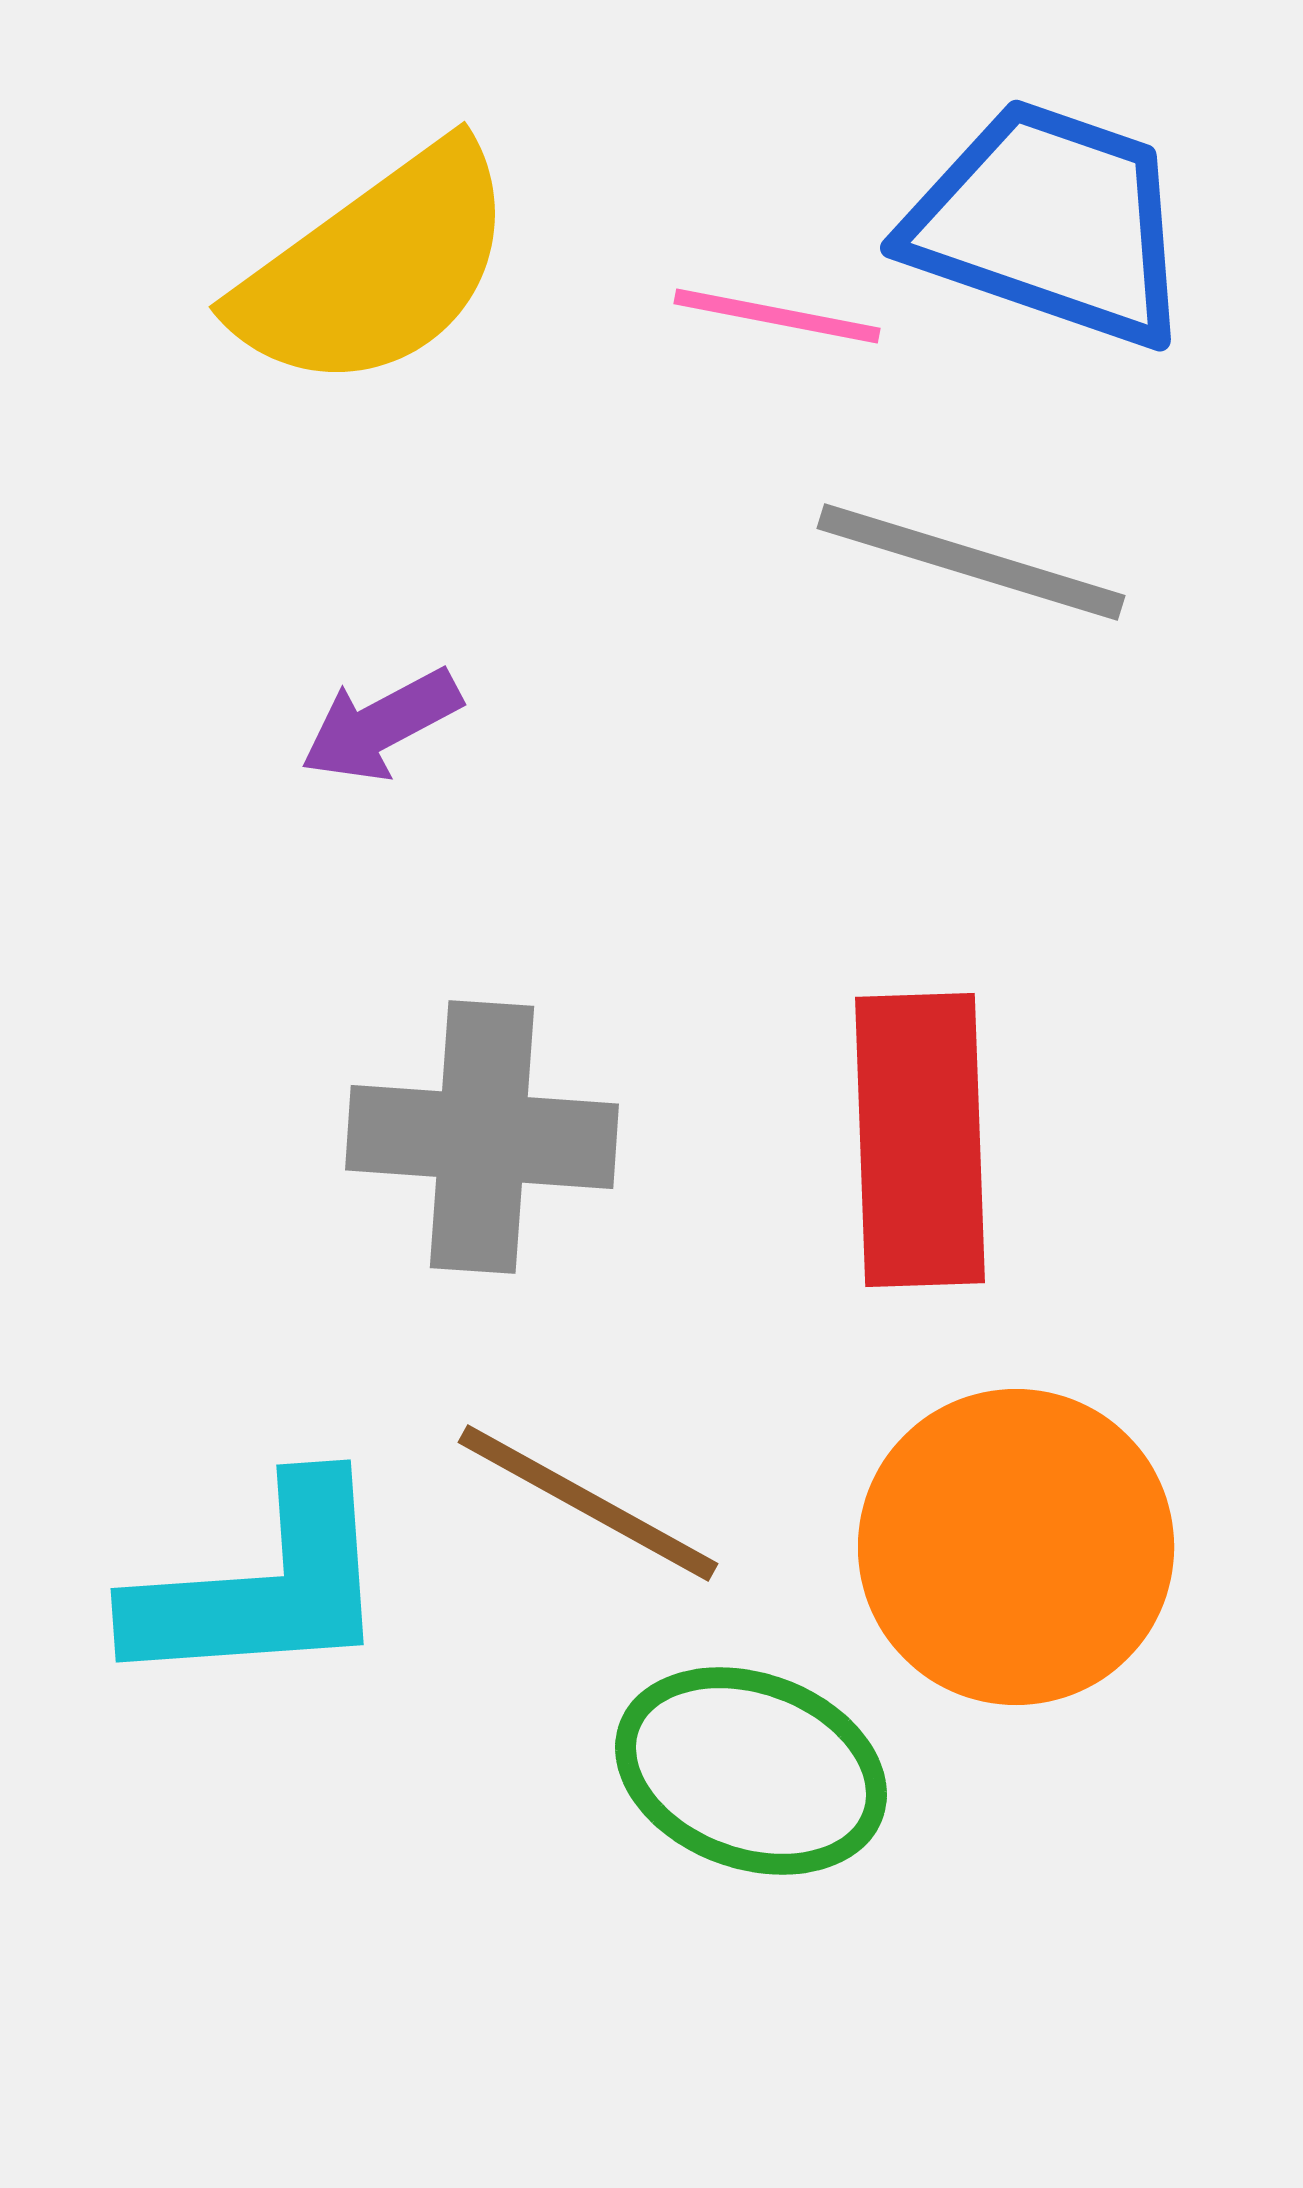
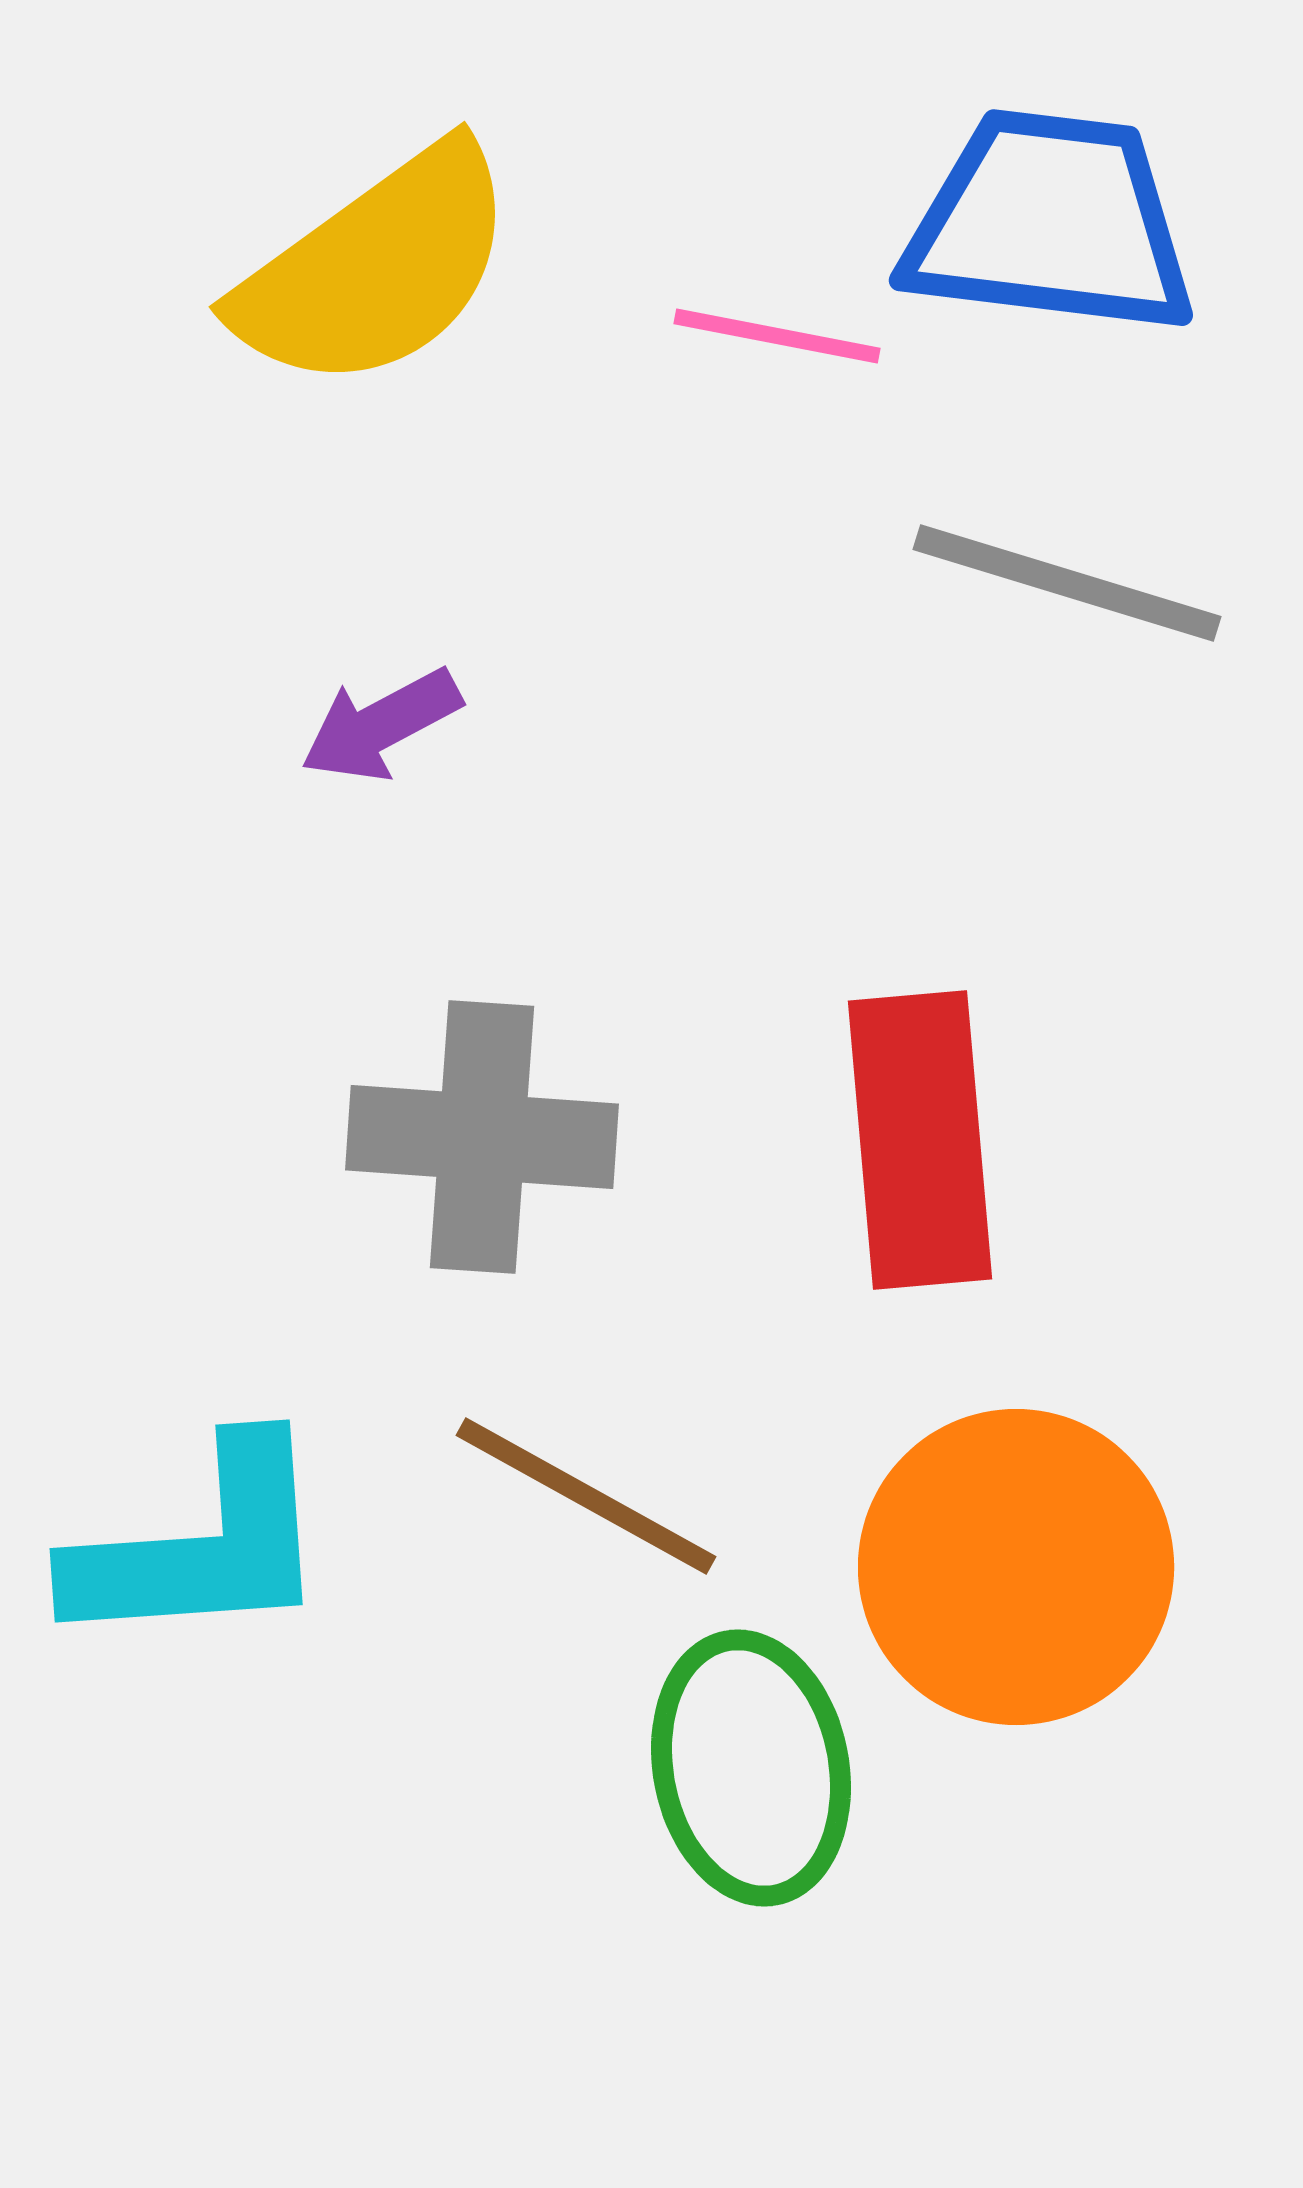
blue trapezoid: rotated 12 degrees counterclockwise
pink line: moved 20 px down
gray line: moved 96 px right, 21 px down
red rectangle: rotated 3 degrees counterclockwise
brown line: moved 2 px left, 7 px up
orange circle: moved 20 px down
cyan L-shape: moved 61 px left, 40 px up
green ellipse: moved 3 px up; rotated 59 degrees clockwise
